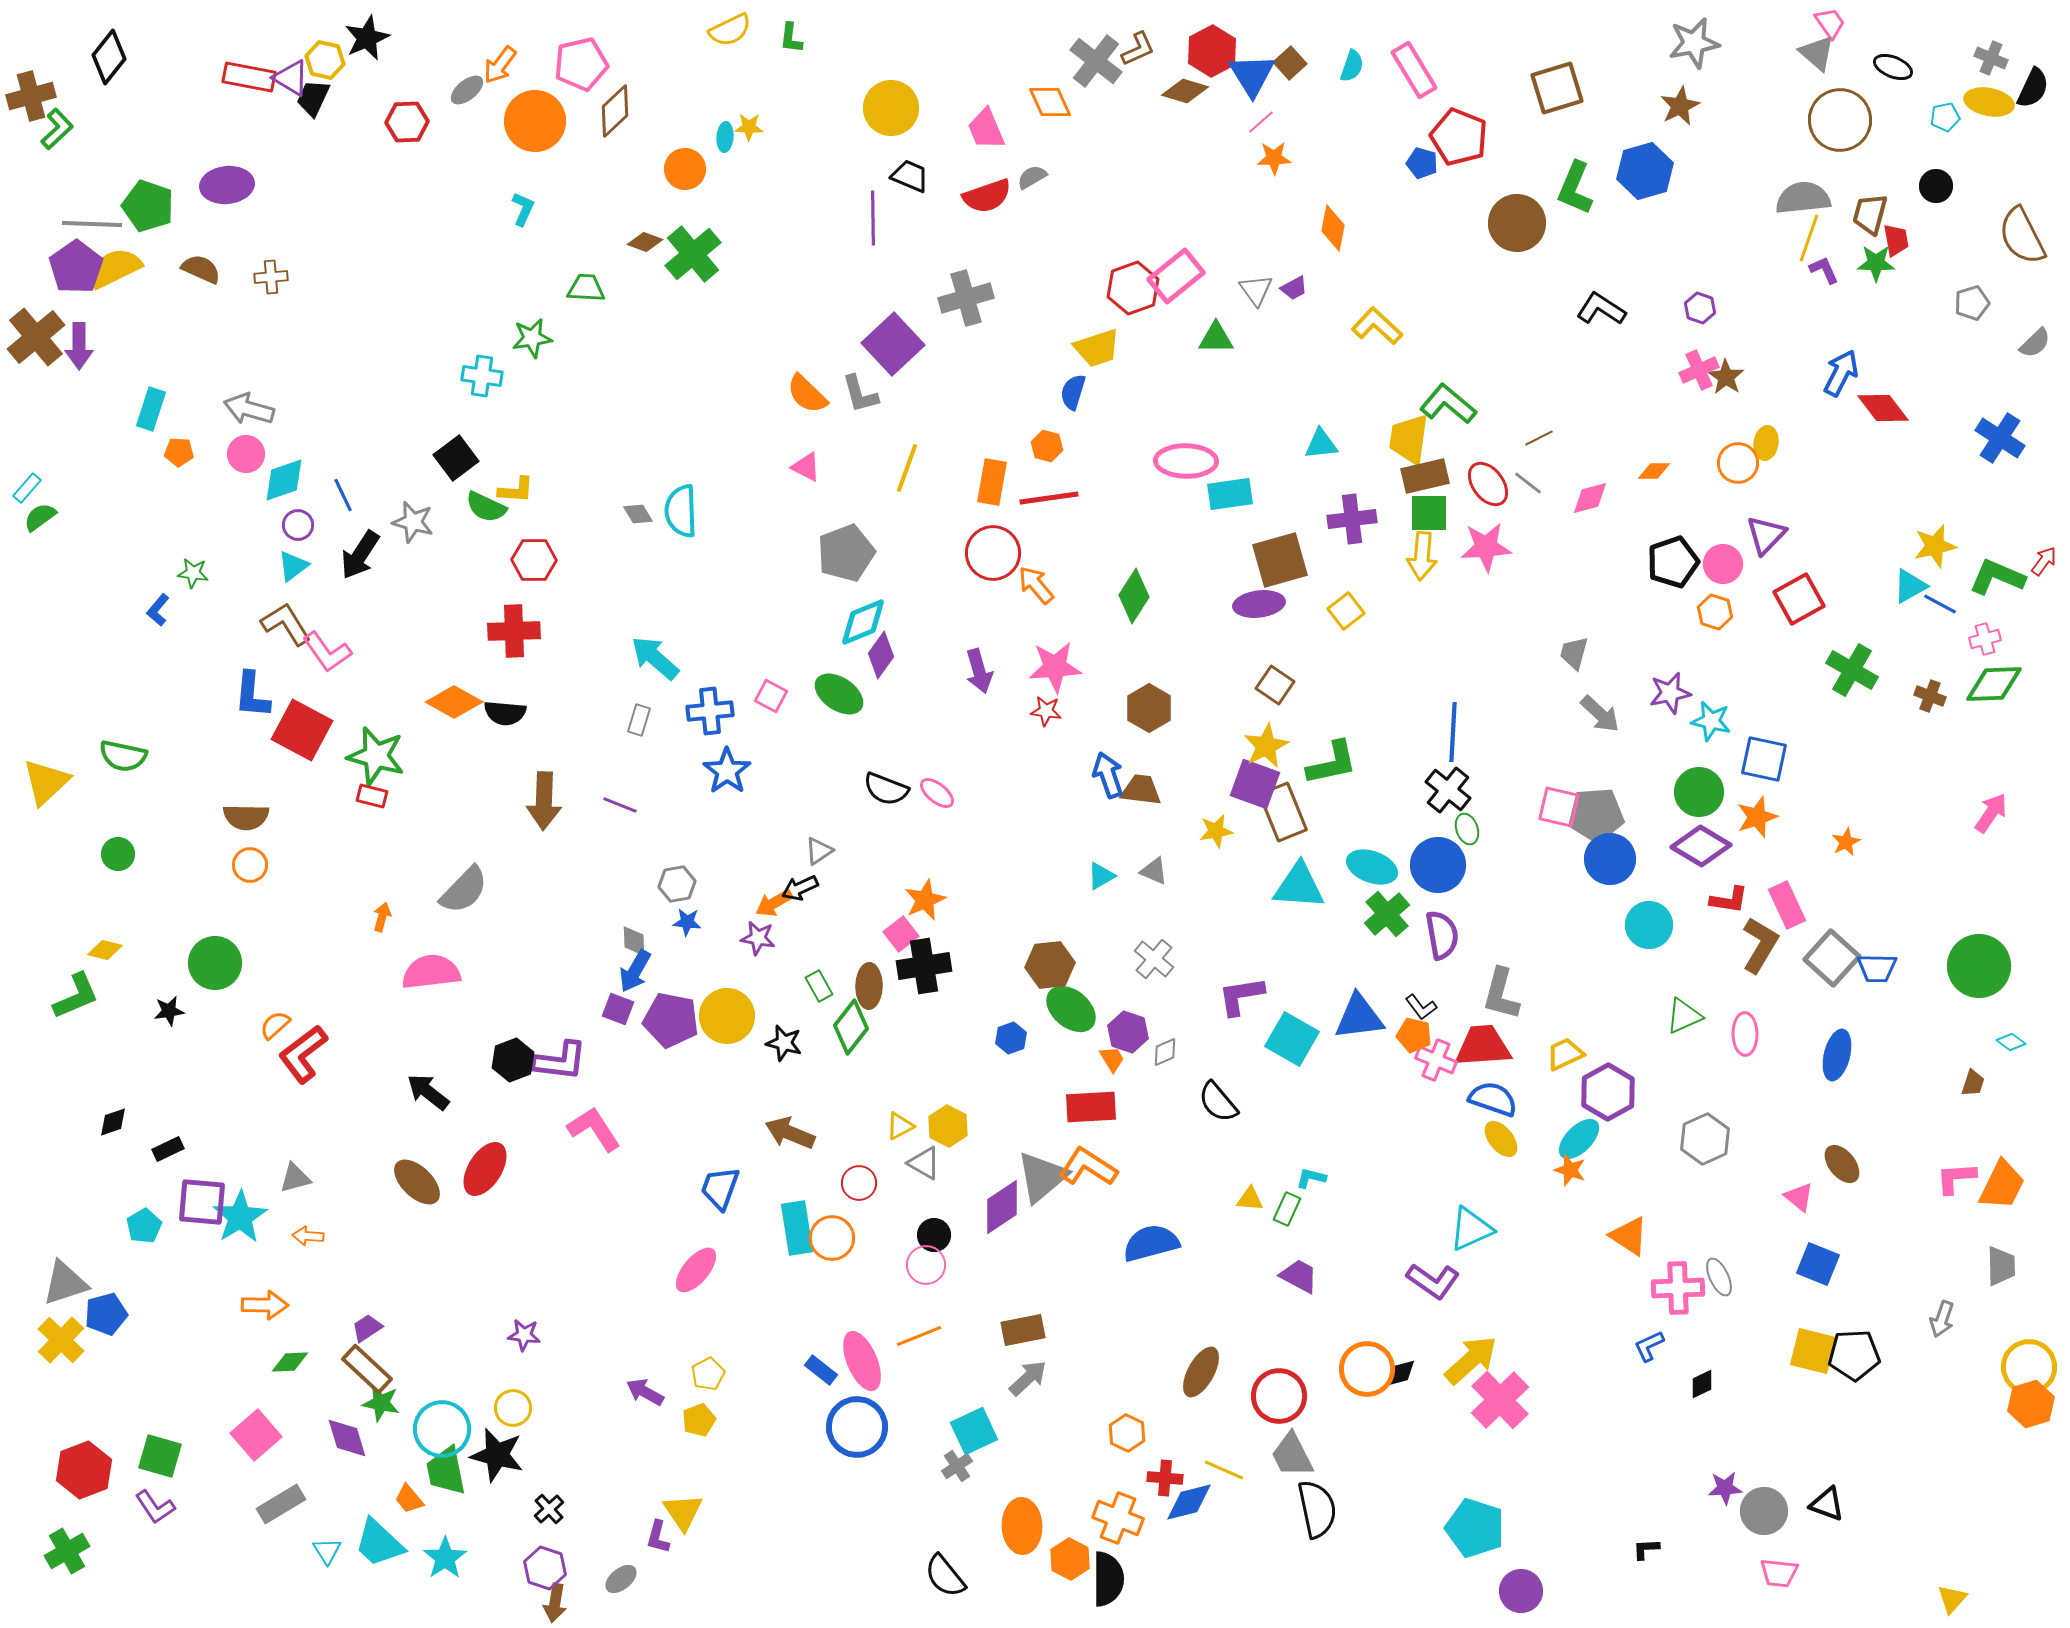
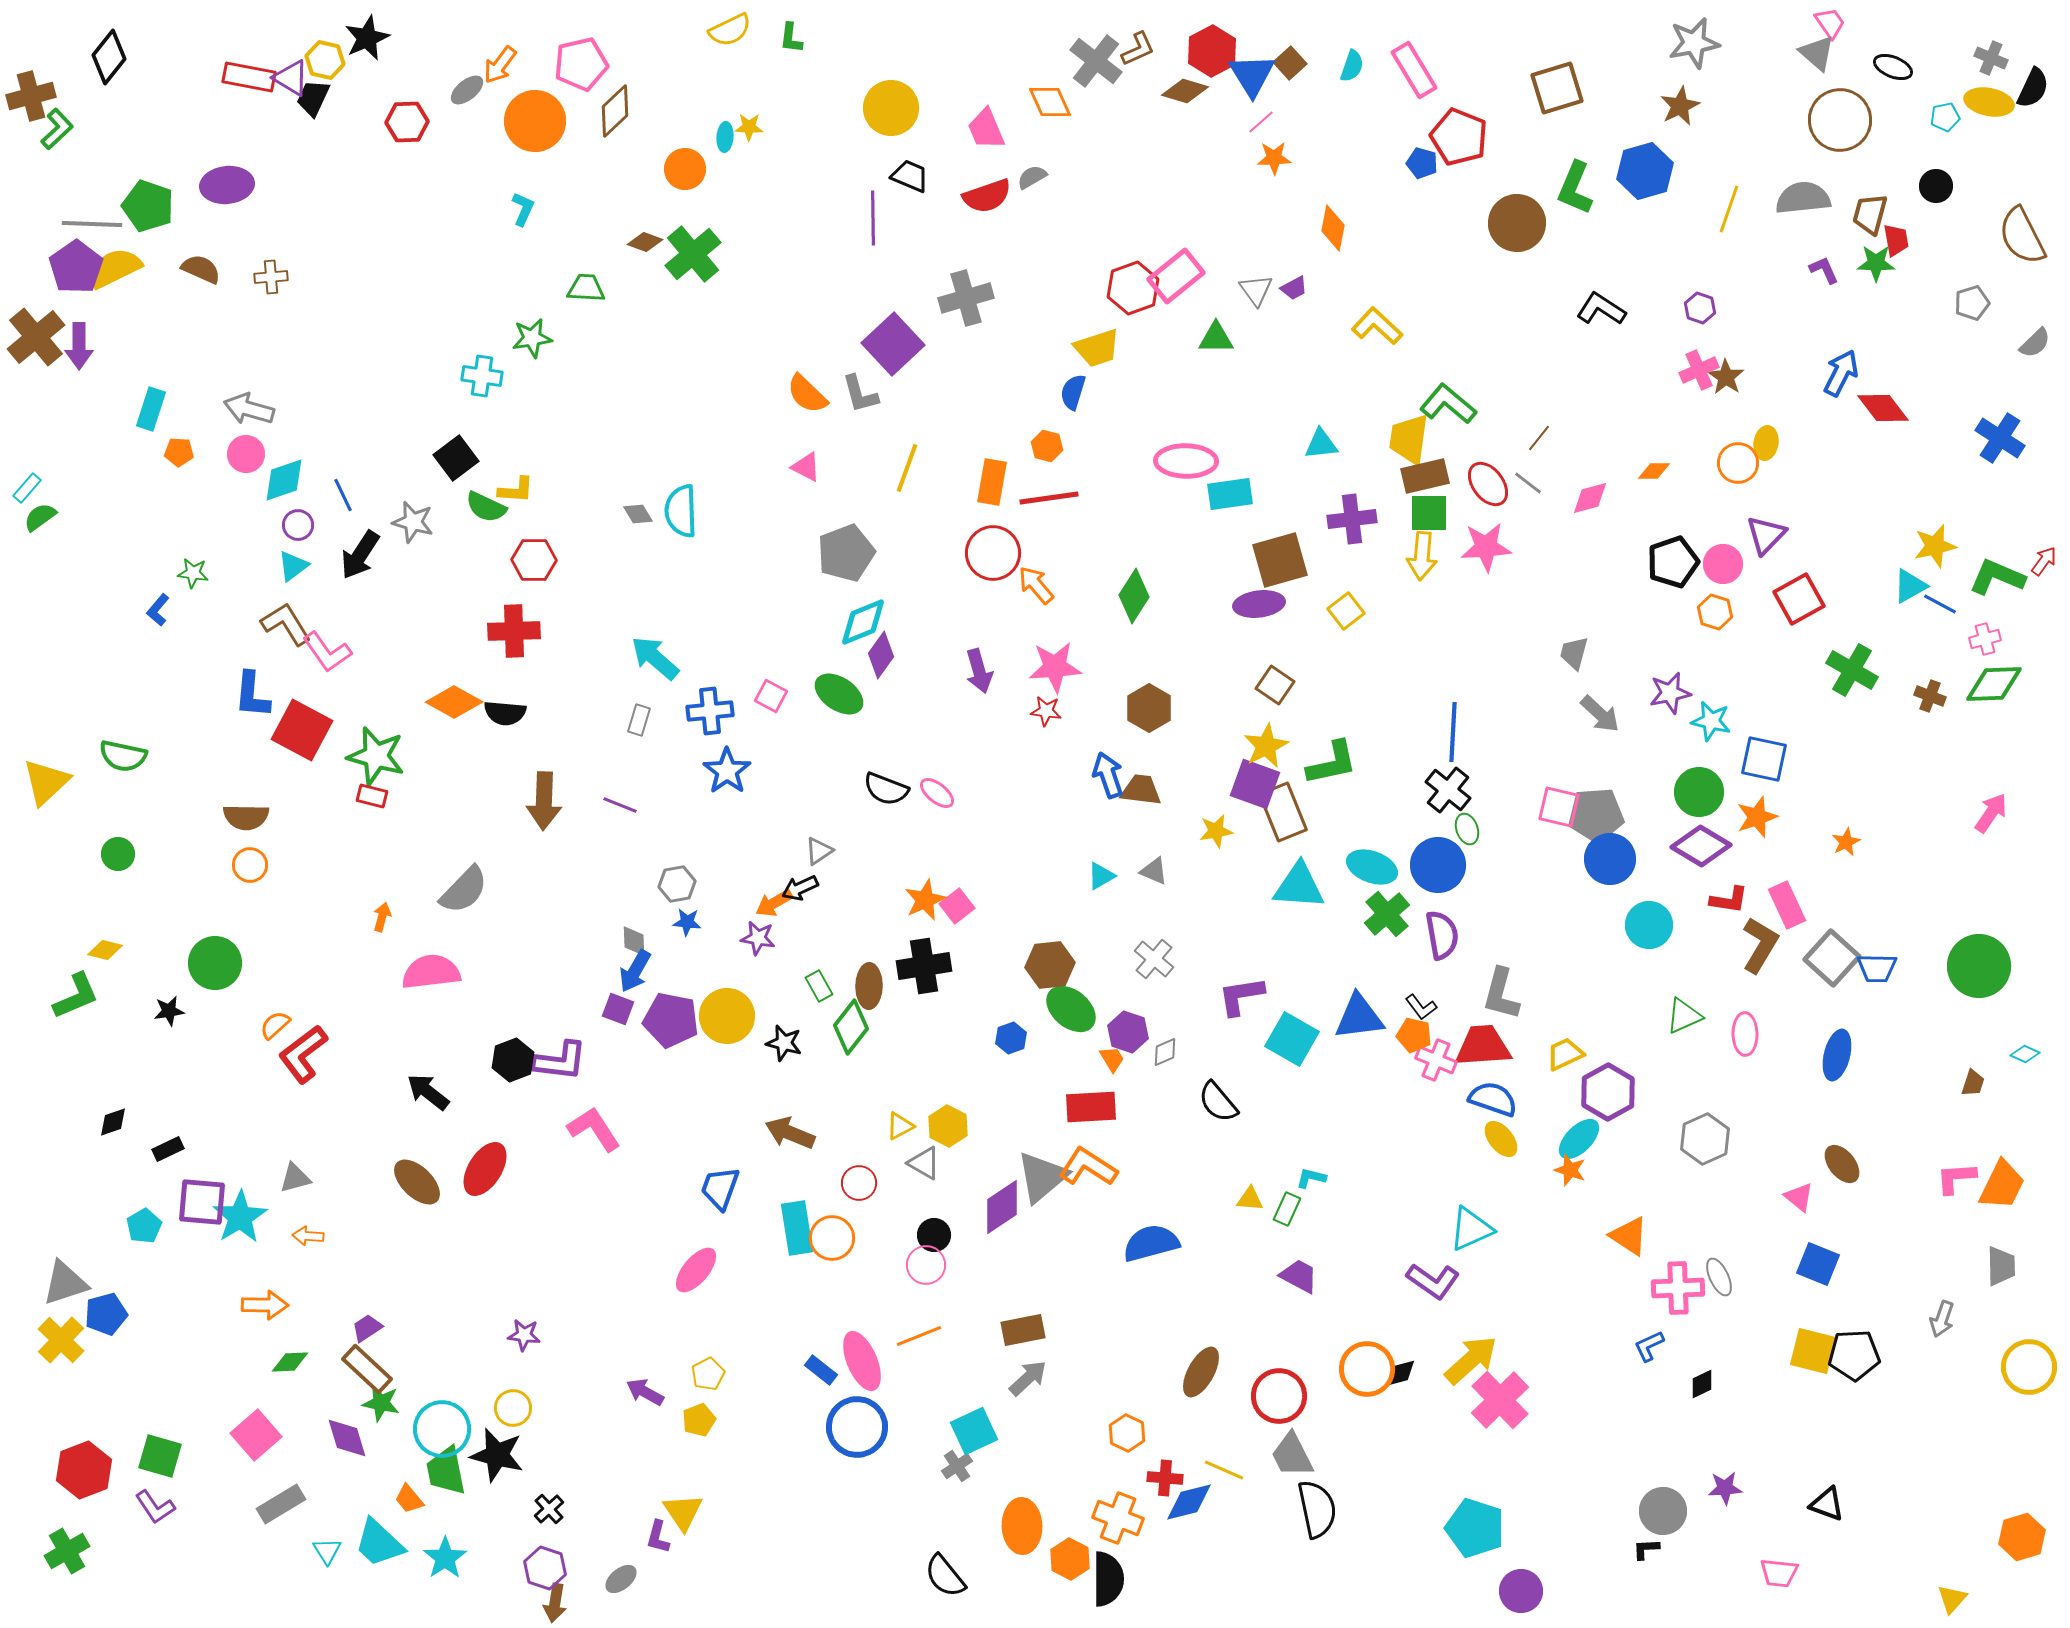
yellow line at (1809, 238): moved 80 px left, 29 px up
brown line at (1539, 438): rotated 24 degrees counterclockwise
pink square at (901, 934): moved 56 px right, 28 px up
cyan diamond at (2011, 1042): moved 14 px right, 12 px down; rotated 12 degrees counterclockwise
orange hexagon at (2031, 1404): moved 9 px left, 133 px down
gray circle at (1764, 1511): moved 101 px left
